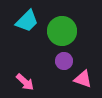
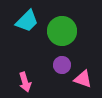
purple circle: moved 2 px left, 4 px down
pink arrow: rotated 30 degrees clockwise
